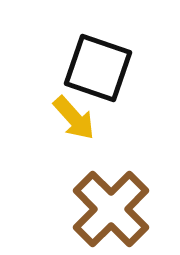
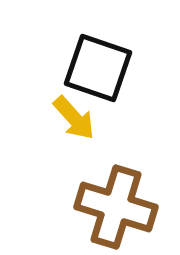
brown cross: moved 5 px right, 2 px up; rotated 28 degrees counterclockwise
